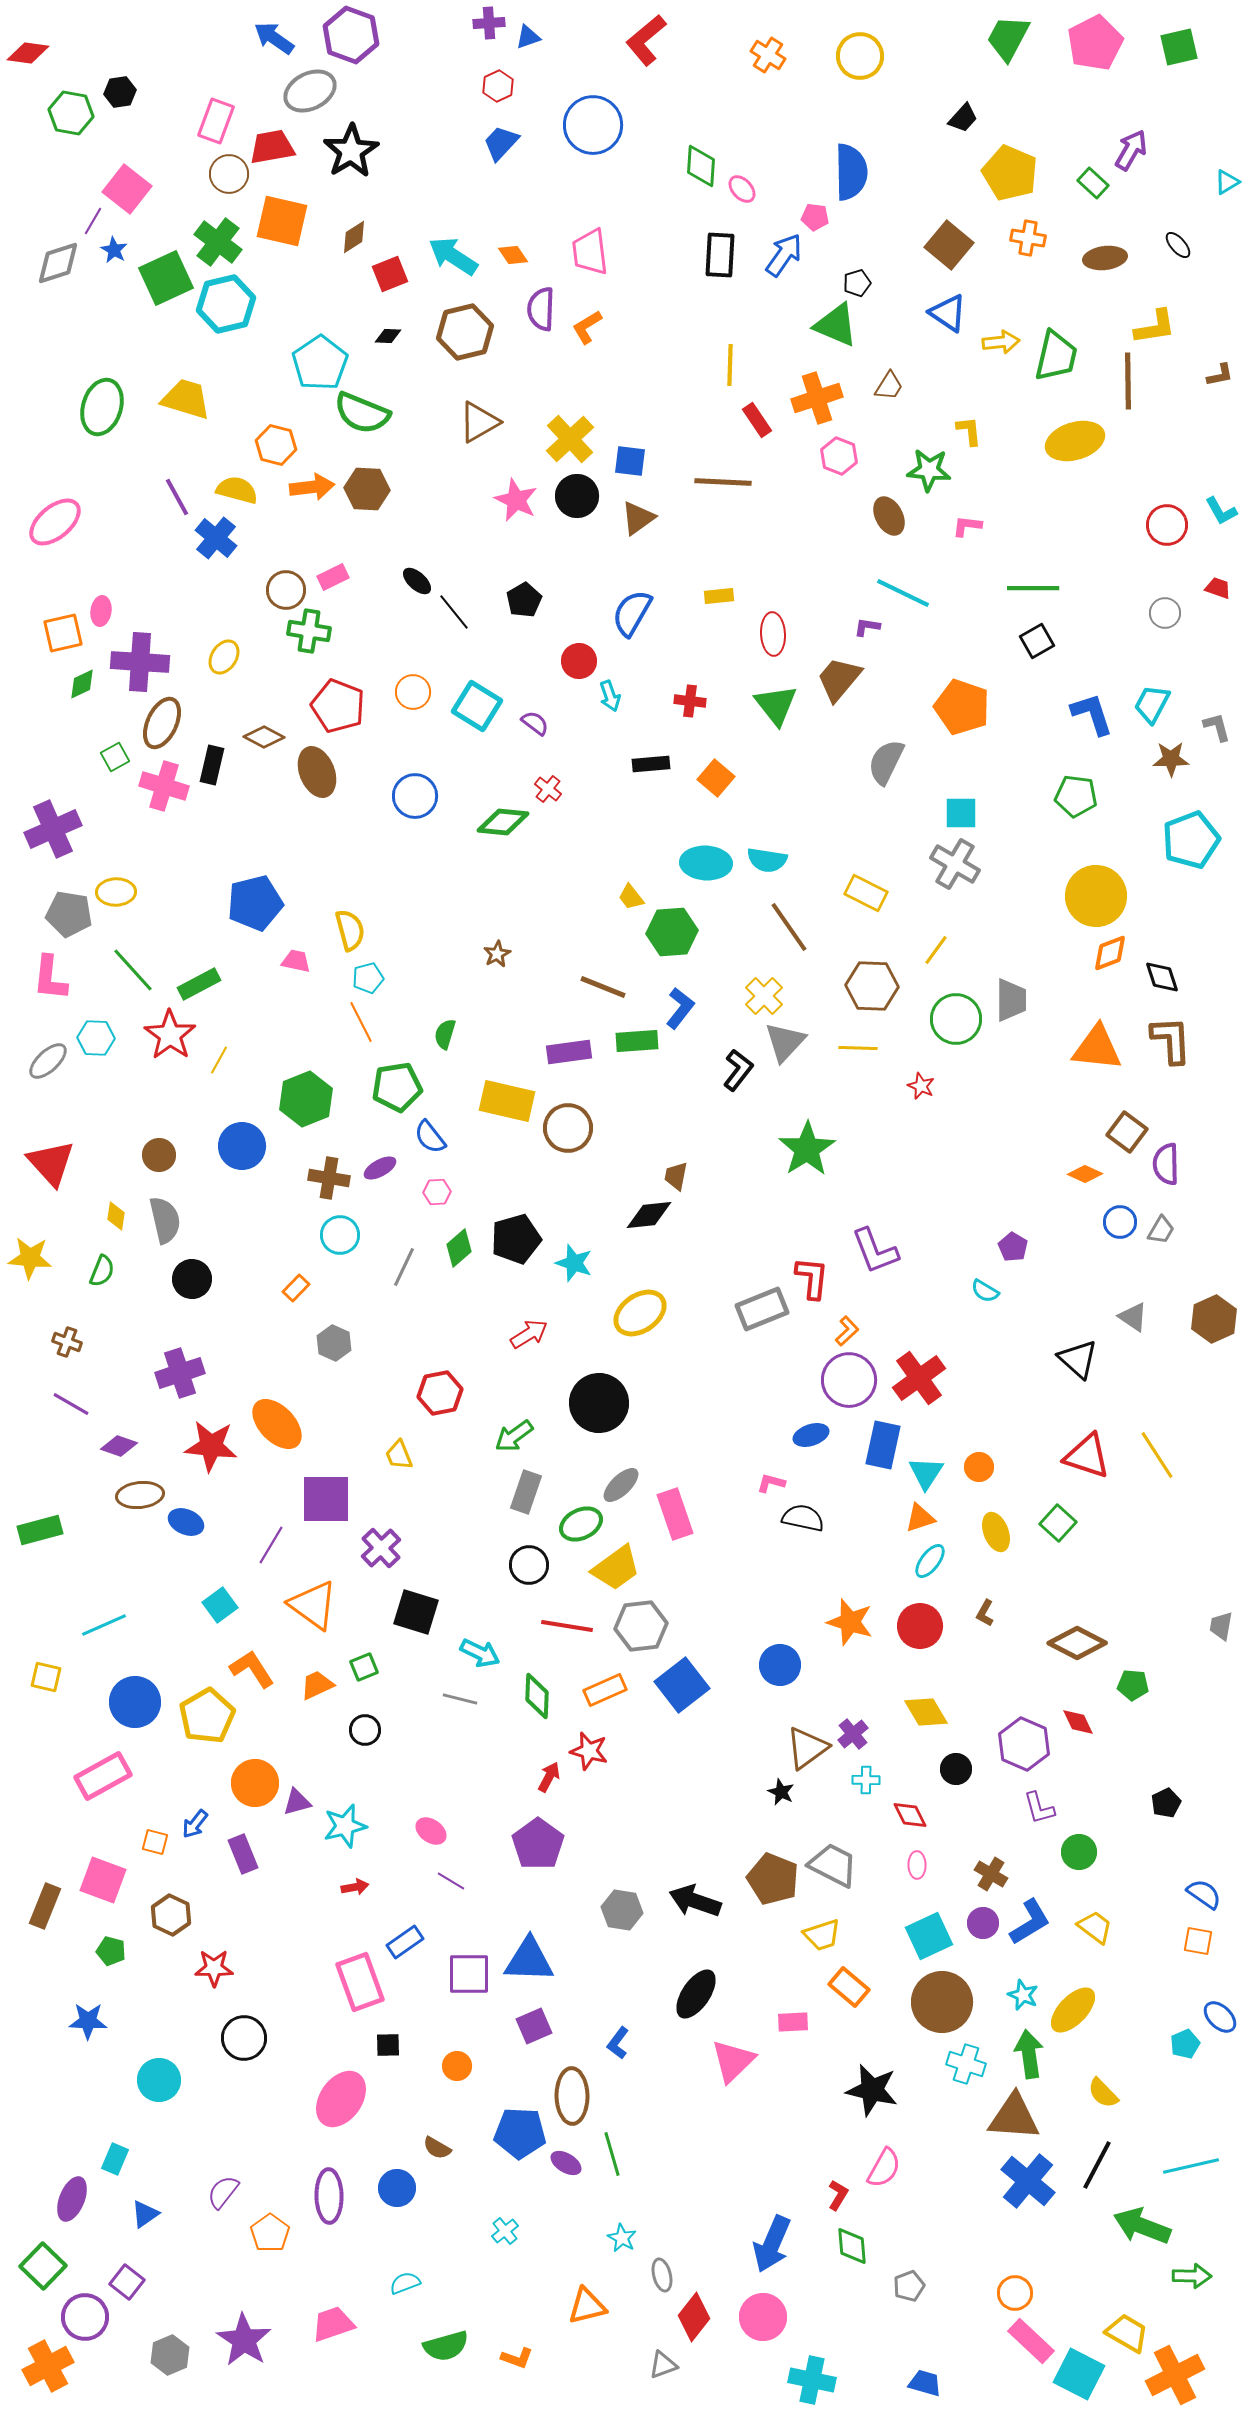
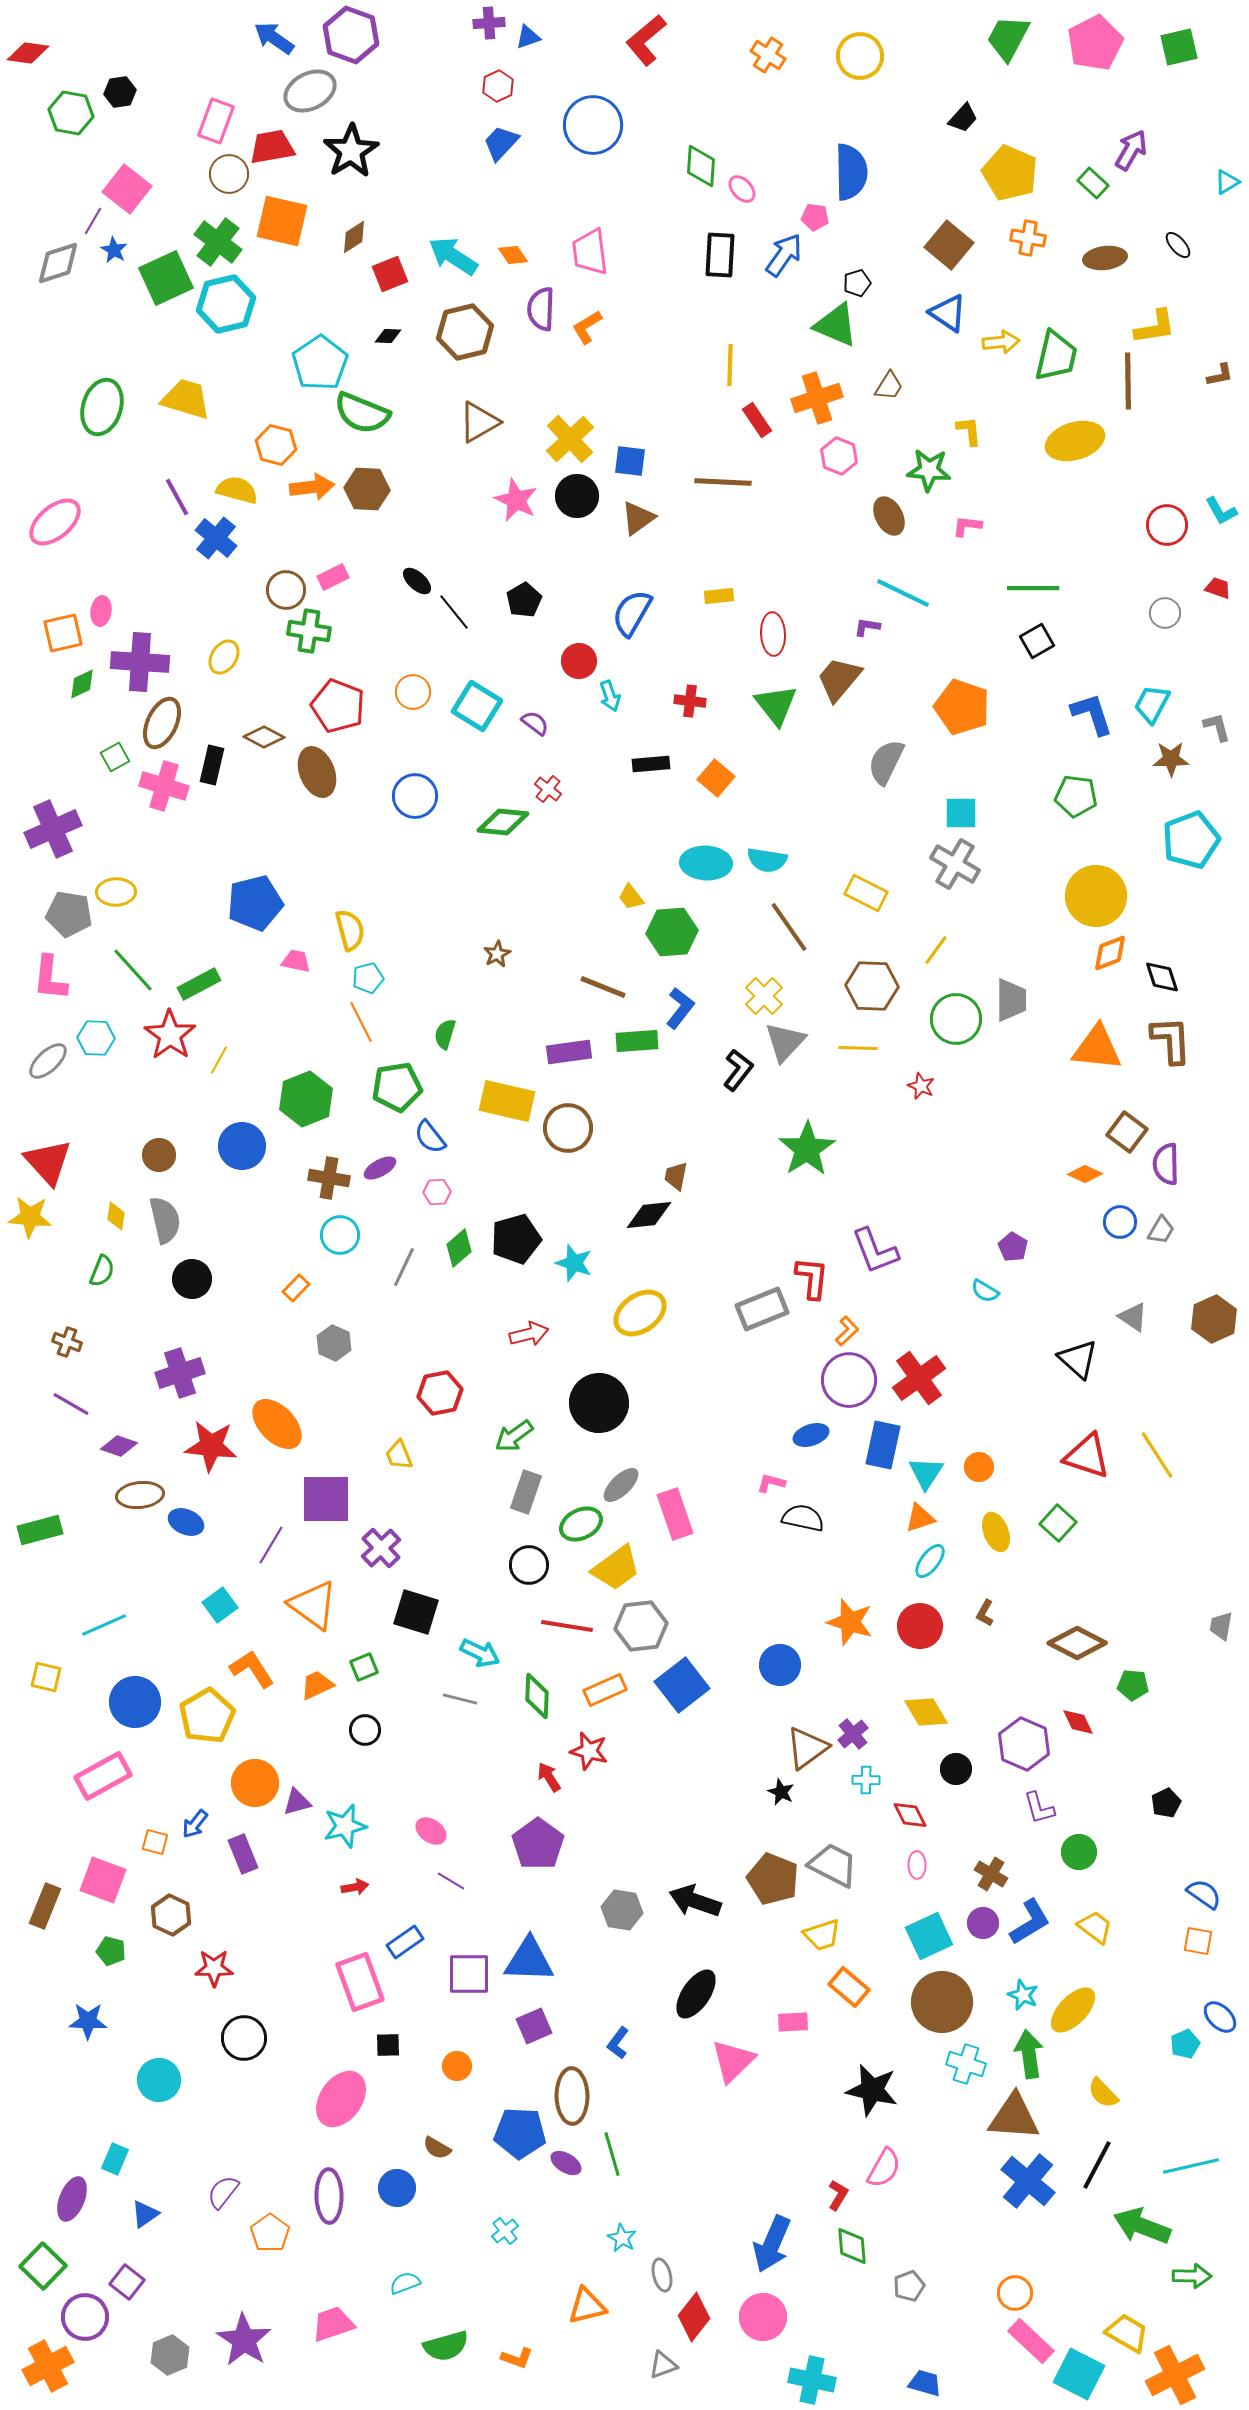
red triangle at (51, 1163): moved 3 px left, 1 px up
yellow star at (30, 1258): moved 41 px up
red arrow at (529, 1334): rotated 18 degrees clockwise
red arrow at (549, 1777): rotated 60 degrees counterclockwise
